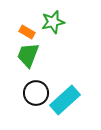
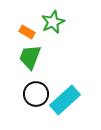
green star: rotated 10 degrees counterclockwise
green trapezoid: moved 2 px right, 2 px down
black circle: moved 1 px down
